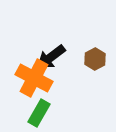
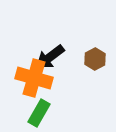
black arrow: moved 1 px left
orange cross: rotated 12 degrees counterclockwise
